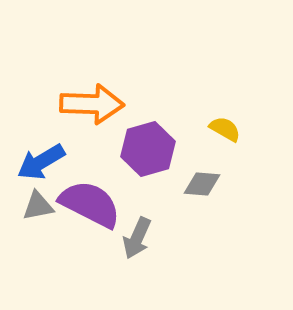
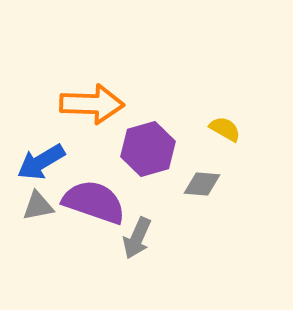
purple semicircle: moved 4 px right, 2 px up; rotated 8 degrees counterclockwise
